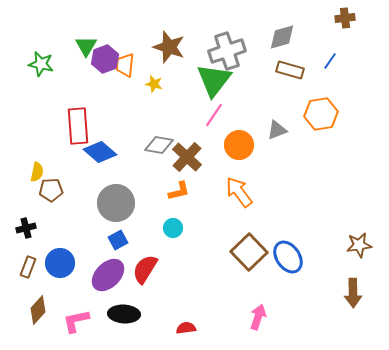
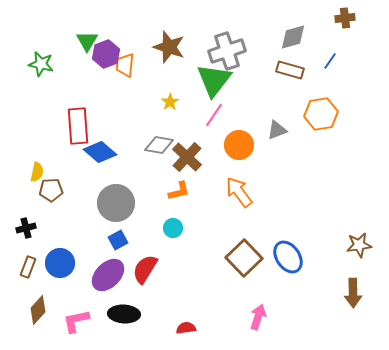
gray diamond at (282, 37): moved 11 px right
green triangle at (86, 46): moved 1 px right, 5 px up
purple hexagon at (105, 59): moved 1 px right, 5 px up
yellow star at (154, 84): moved 16 px right, 18 px down; rotated 24 degrees clockwise
brown square at (249, 252): moved 5 px left, 6 px down
